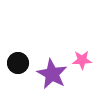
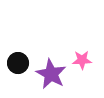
purple star: moved 1 px left
